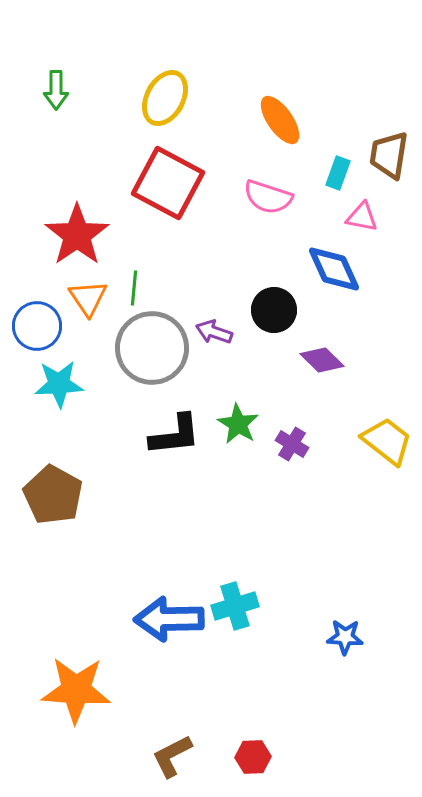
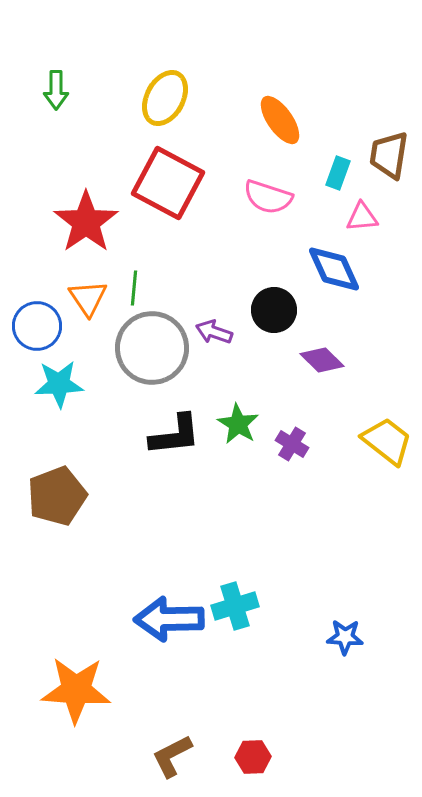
pink triangle: rotated 16 degrees counterclockwise
red star: moved 9 px right, 13 px up
brown pentagon: moved 4 px right, 1 px down; rotated 22 degrees clockwise
